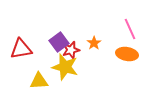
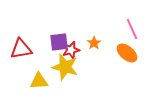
pink line: moved 2 px right
purple square: rotated 30 degrees clockwise
orange ellipse: moved 1 px up; rotated 30 degrees clockwise
